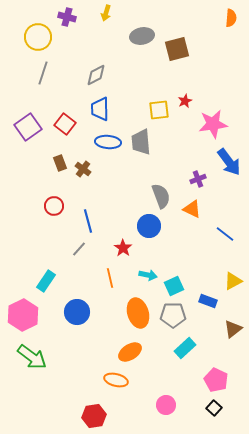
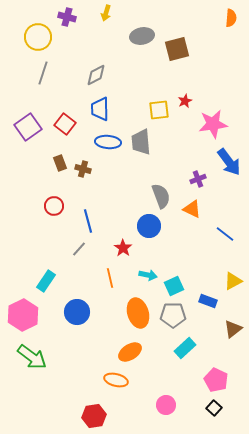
brown cross at (83, 169): rotated 21 degrees counterclockwise
